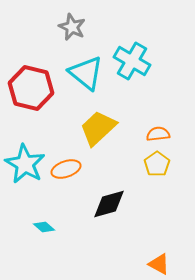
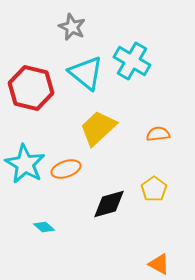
yellow pentagon: moved 3 px left, 25 px down
